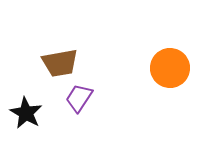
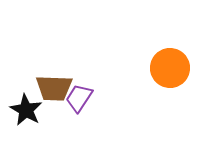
brown trapezoid: moved 6 px left, 25 px down; rotated 12 degrees clockwise
black star: moved 3 px up
